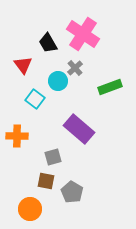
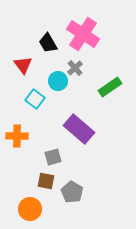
green rectangle: rotated 15 degrees counterclockwise
